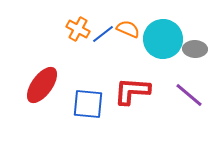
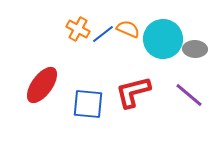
red L-shape: moved 1 px right, 1 px down; rotated 18 degrees counterclockwise
